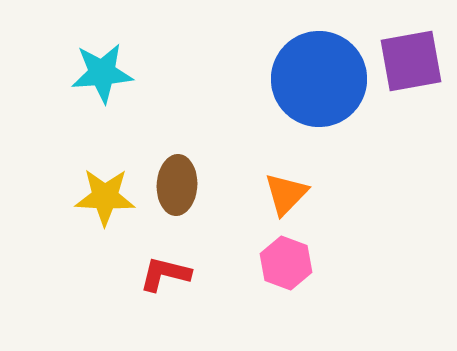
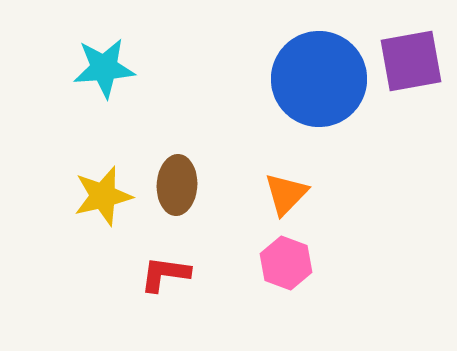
cyan star: moved 2 px right, 5 px up
yellow star: moved 2 px left, 1 px up; rotated 16 degrees counterclockwise
red L-shape: rotated 6 degrees counterclockwise
